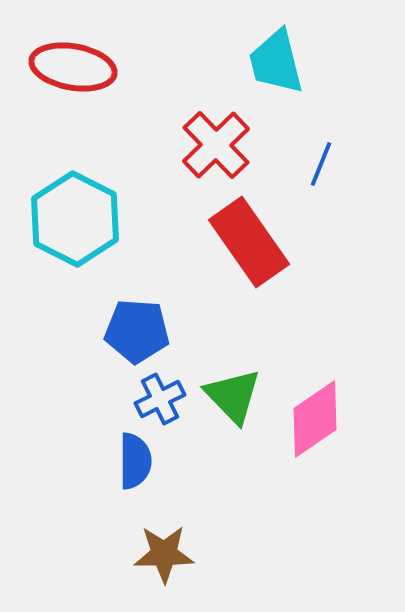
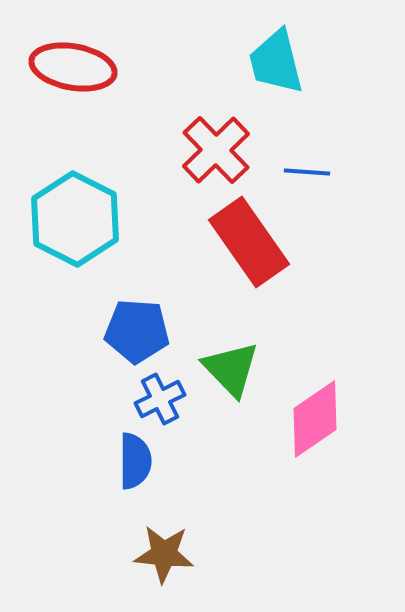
red cross: moved 5 px down
blue line: moved 14 px left, 8 px down; rotated 72 degrees clockwise
green triangle: moved 2 px left, 27 px up
brown star: rotated 6 degrees clockwise
